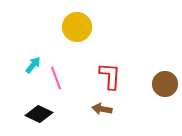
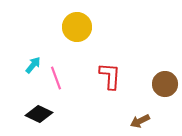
brown arrow: moved 38 px right, 12 px down; rotated 36 degrees counterclockwise
